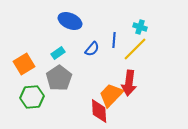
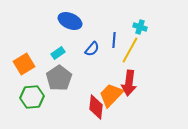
yellow line: moved 5 px left, 1 px down; rotated 16 degrees counterclockwise
red diamond: moved 3 px left, 4 px up; rotated 10 degrees clockwise
